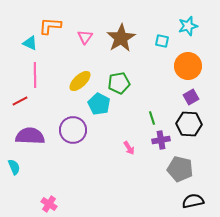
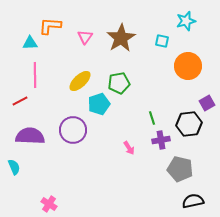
cyan star: moved 2 px left, 5 px up
cyan triangle: rotated 28 degrees counterclockwise
purple square: moved 16 px right, 6 px down
cyan pentagon: rotated 25 degrees clockwise
black hexagon: rotated 10 degrees counterclockwise
